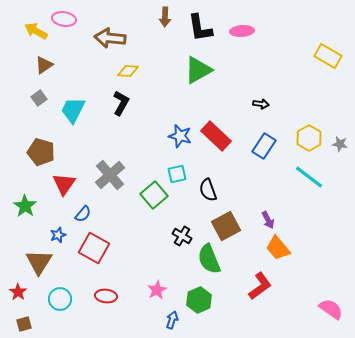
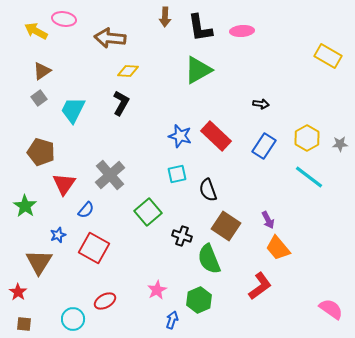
brown triangle at (44, 65): moved 2 px left, 6 px down
yellow hexagon at (309, 138): moved 2 px left
gray star at (340, 144): rotated 14 degrees counterclockwise
green square at (154, 195): moved 6 px left, 17 px down
blue semicircle at (83, 214): moved 3 px right, 4 px up
brown square at (226, 226): rotated 28 degrees counterclockwise
black cross at (182, 236): rotated 12 degrees counterclockwise
red ellipse at (106, 296): moved 1 px left, 5 px down; rotated 35 degrees counterclockwise
cyan circle at (60, 299): moved 13 px right, 20 px down
brown square at (24, 324): rotated 21 degrees clockwise
